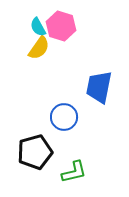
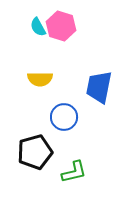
yellow semicircle: moved 1 px right, 31 px down; rotated 55 degrees clockwise
